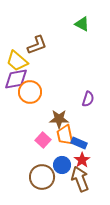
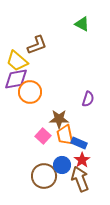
pink square: moved 4 px up
brown circle: moved 2 px right, 1 px up
